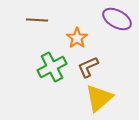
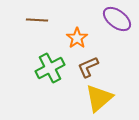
purple ellipse: rotated 8 degrees clockwise
green cross: moved 2 px left, 1 px down
